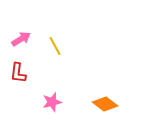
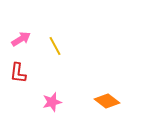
orange diamond: moved 2 px right, 3 px up
